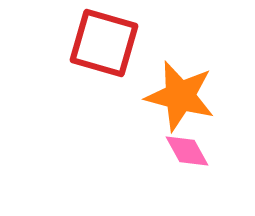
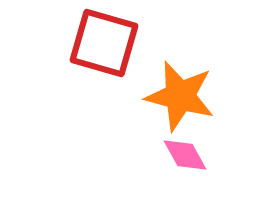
pink diamond: moved 2 px left, 4 px down
